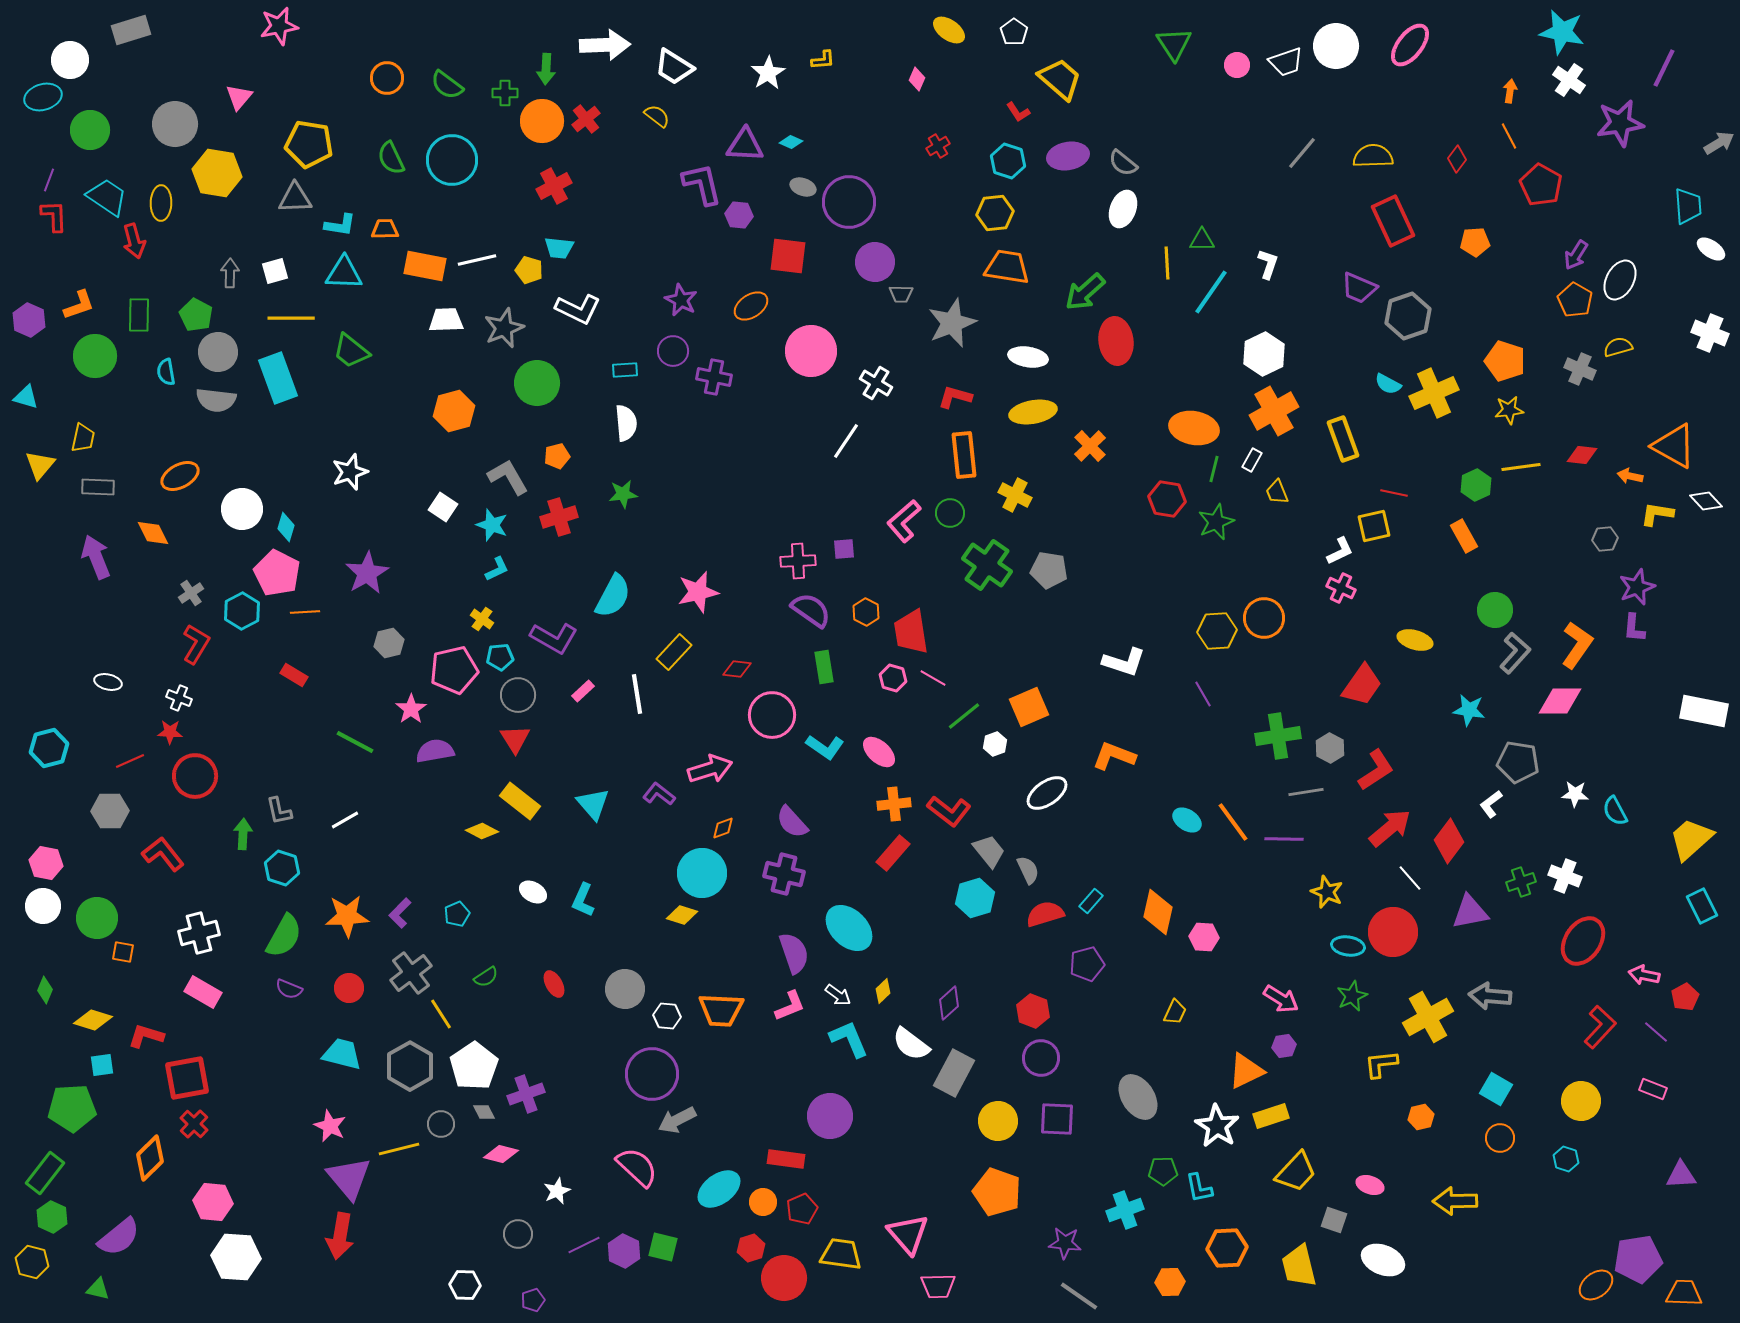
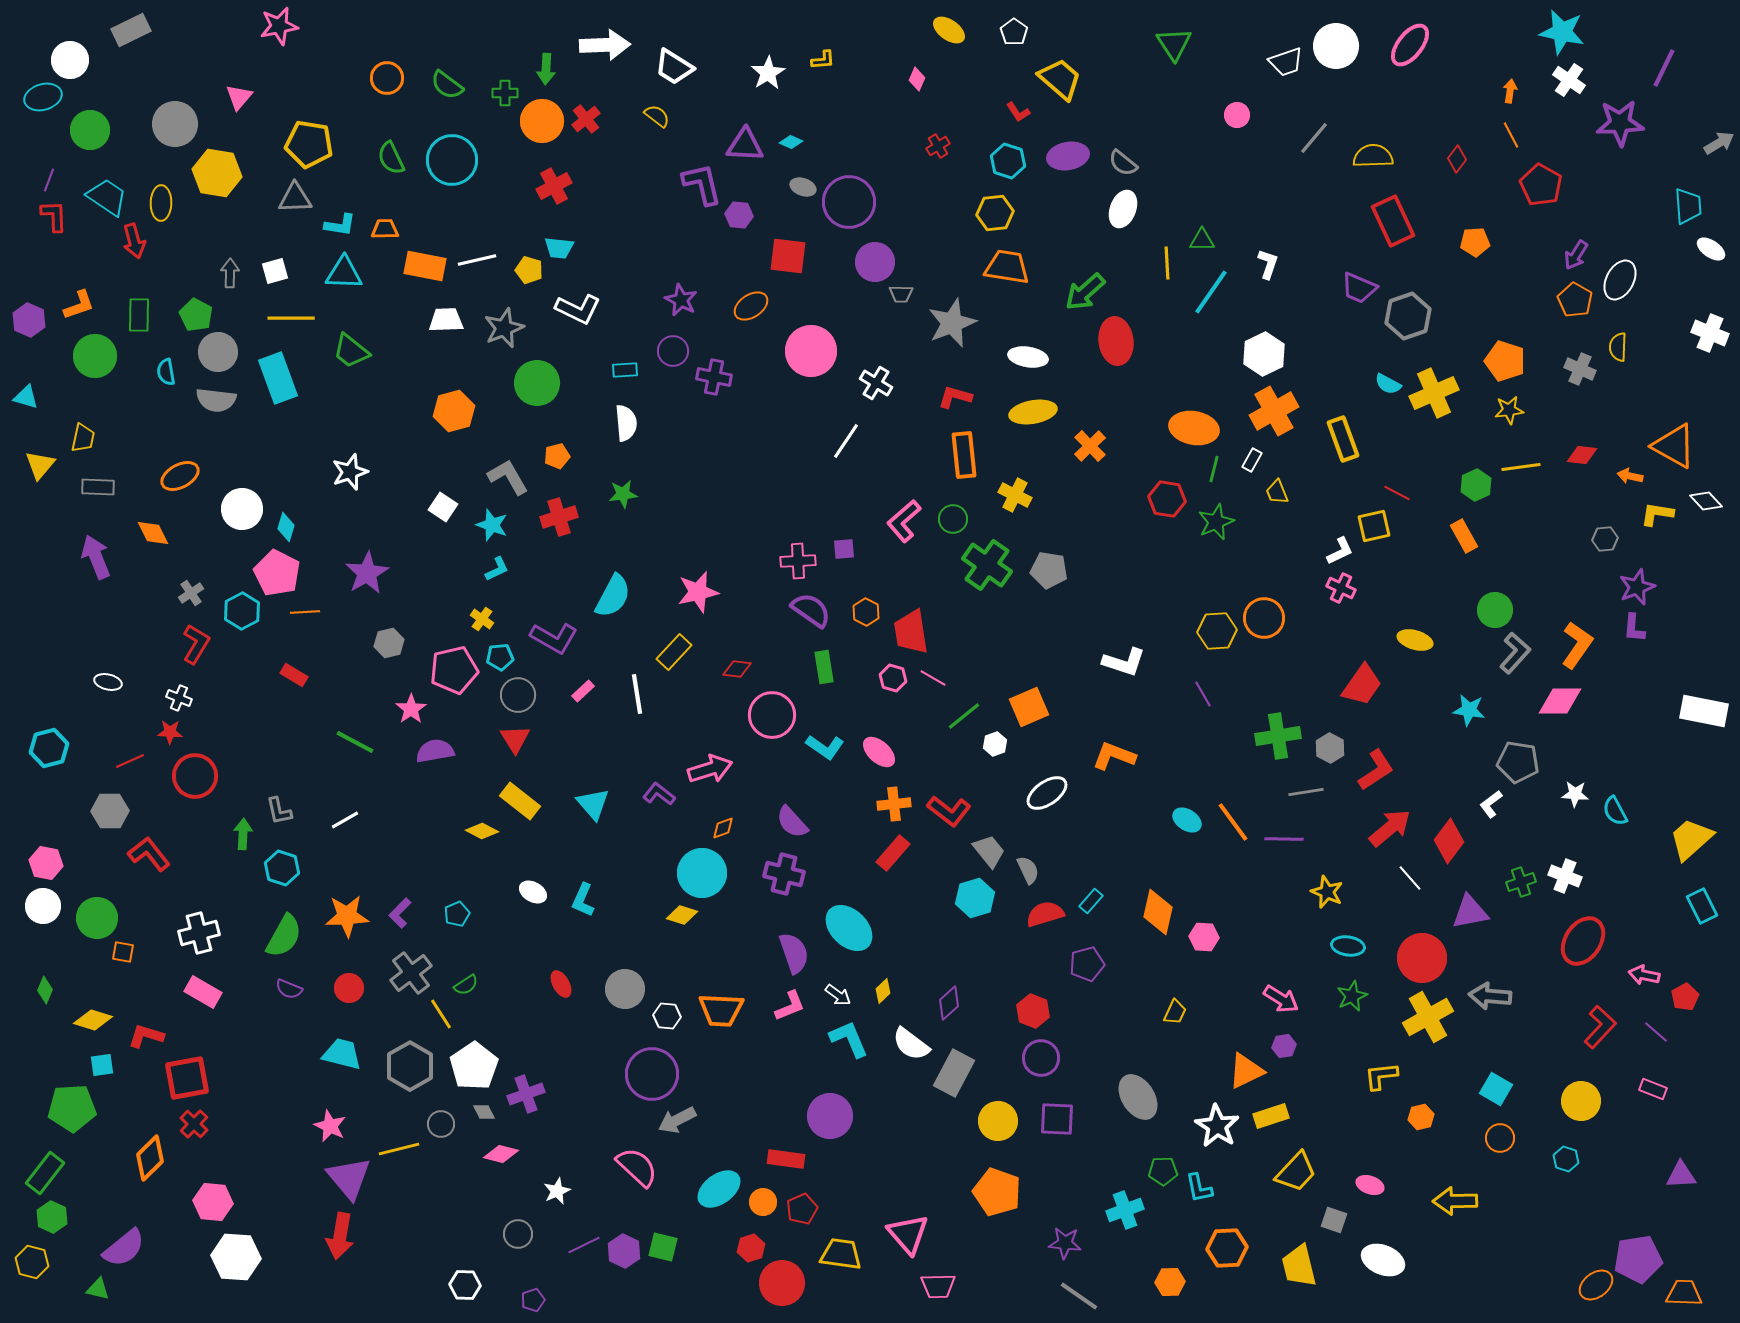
gray rectangle at (131, 30): rotated 9 degrees counterclockwise
pink circle at (1237, 65): moved 50 px down
purple star at (1620, 123): rotated 6 degrees clockwise
orange line at (1509, 136): moved 2 px right, 1 px up
gray line at (1302, 153): moved 12 px right, 15 px up
yellow semicircle at (1618, 347): rotated 72 degrees counterclockwise
red line at (1394, 493): moved 3 px right; rotated 16 degrees clockwise
green circle at (950, 513): moved 3 px right, 6 px down
red L-shape at (163, 854): moved 14 px left
red circle at (1393, 932): moved 29 px right, 26 px down
green semicircle at (486, 977): moved 20 px left, 8 px down
red ellipse at (554, 984): moved 7 px right
yellow L-shape at (1381, 1064): moved 12 px down
purple semicircle at (119, 1237): moved 5 px right, 11 px down
red circle at (784, 1278): moved 2 px left, 5 px down
